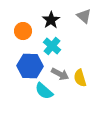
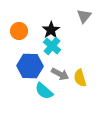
gray triangle: rotated 28 degrees clockwise
black star: moved 10 px down
orange circle: moved 4 px left
